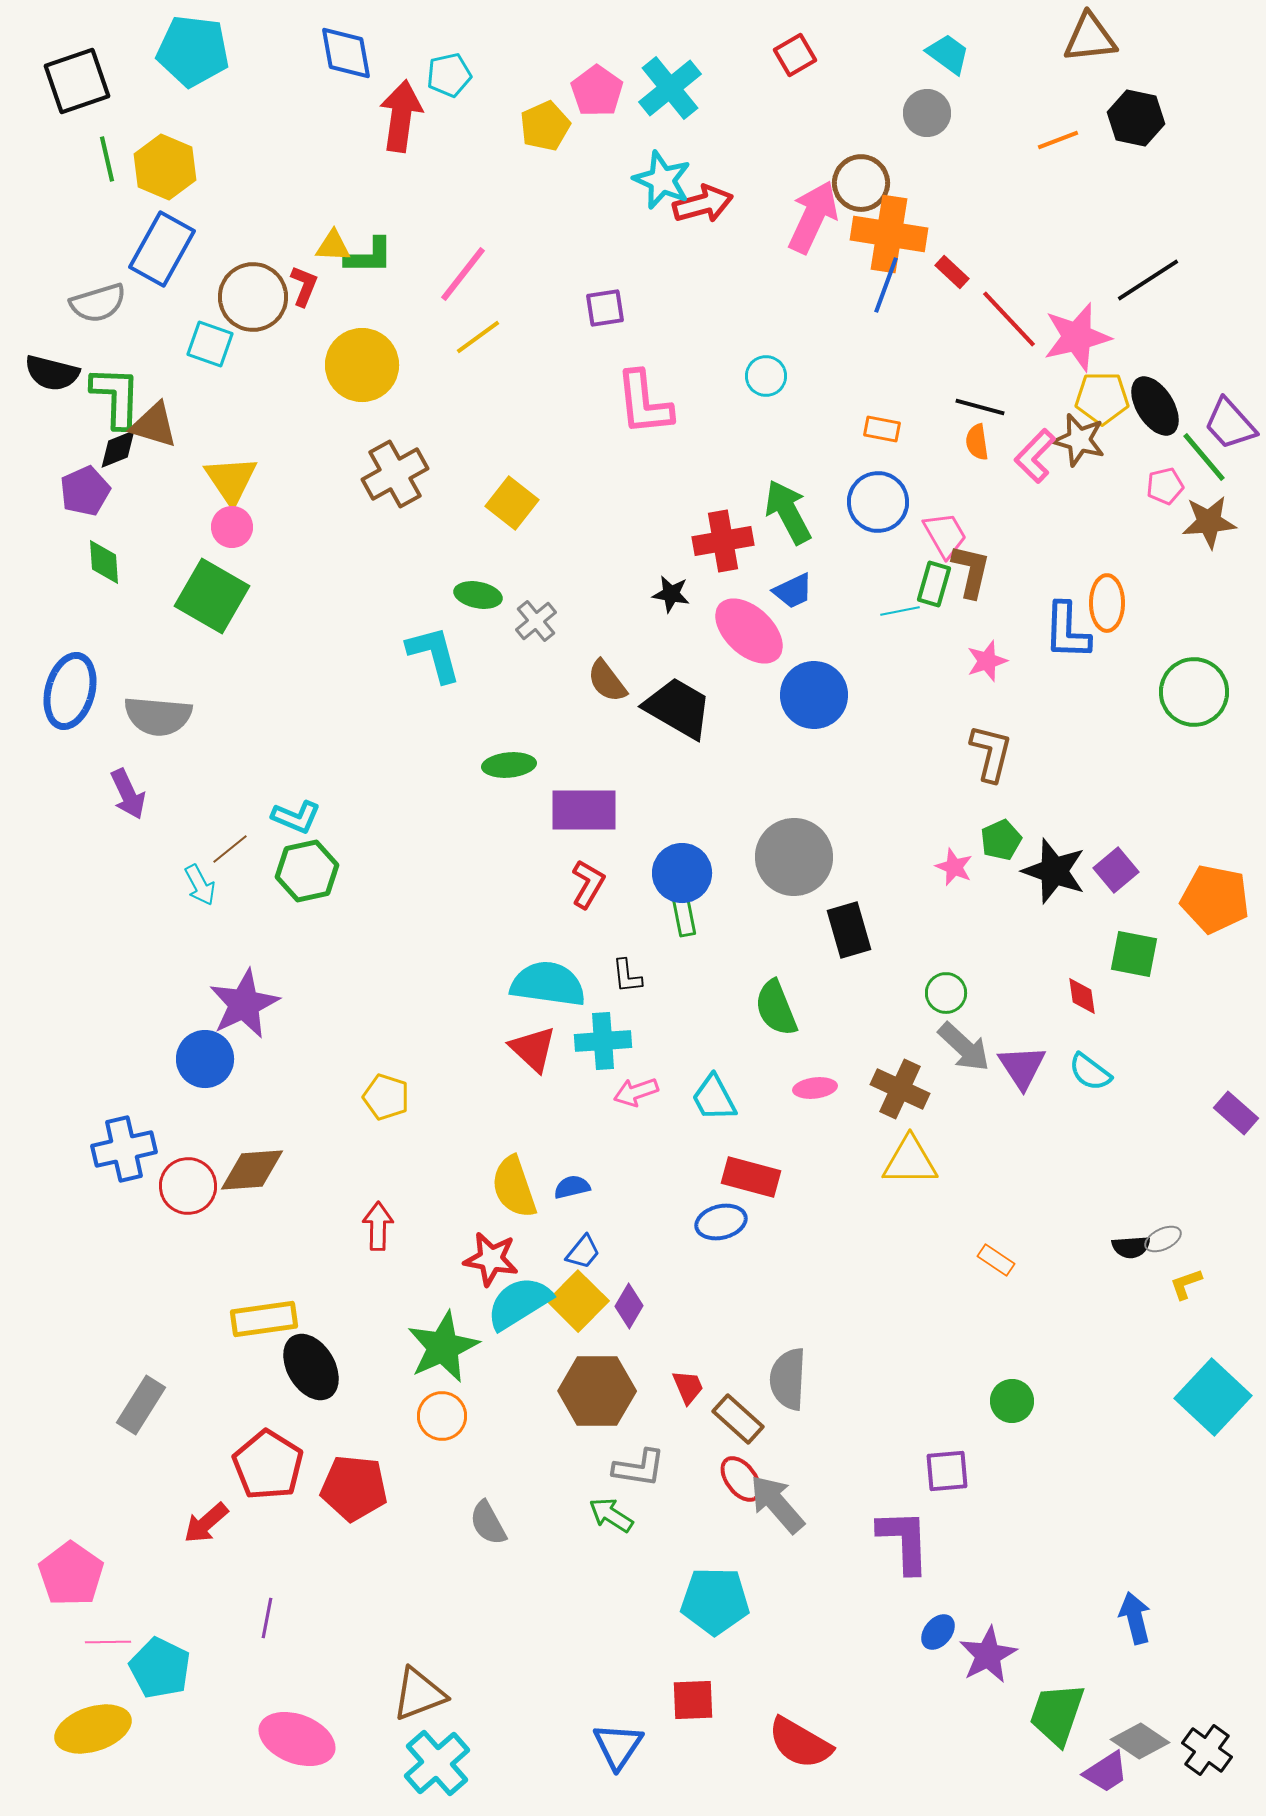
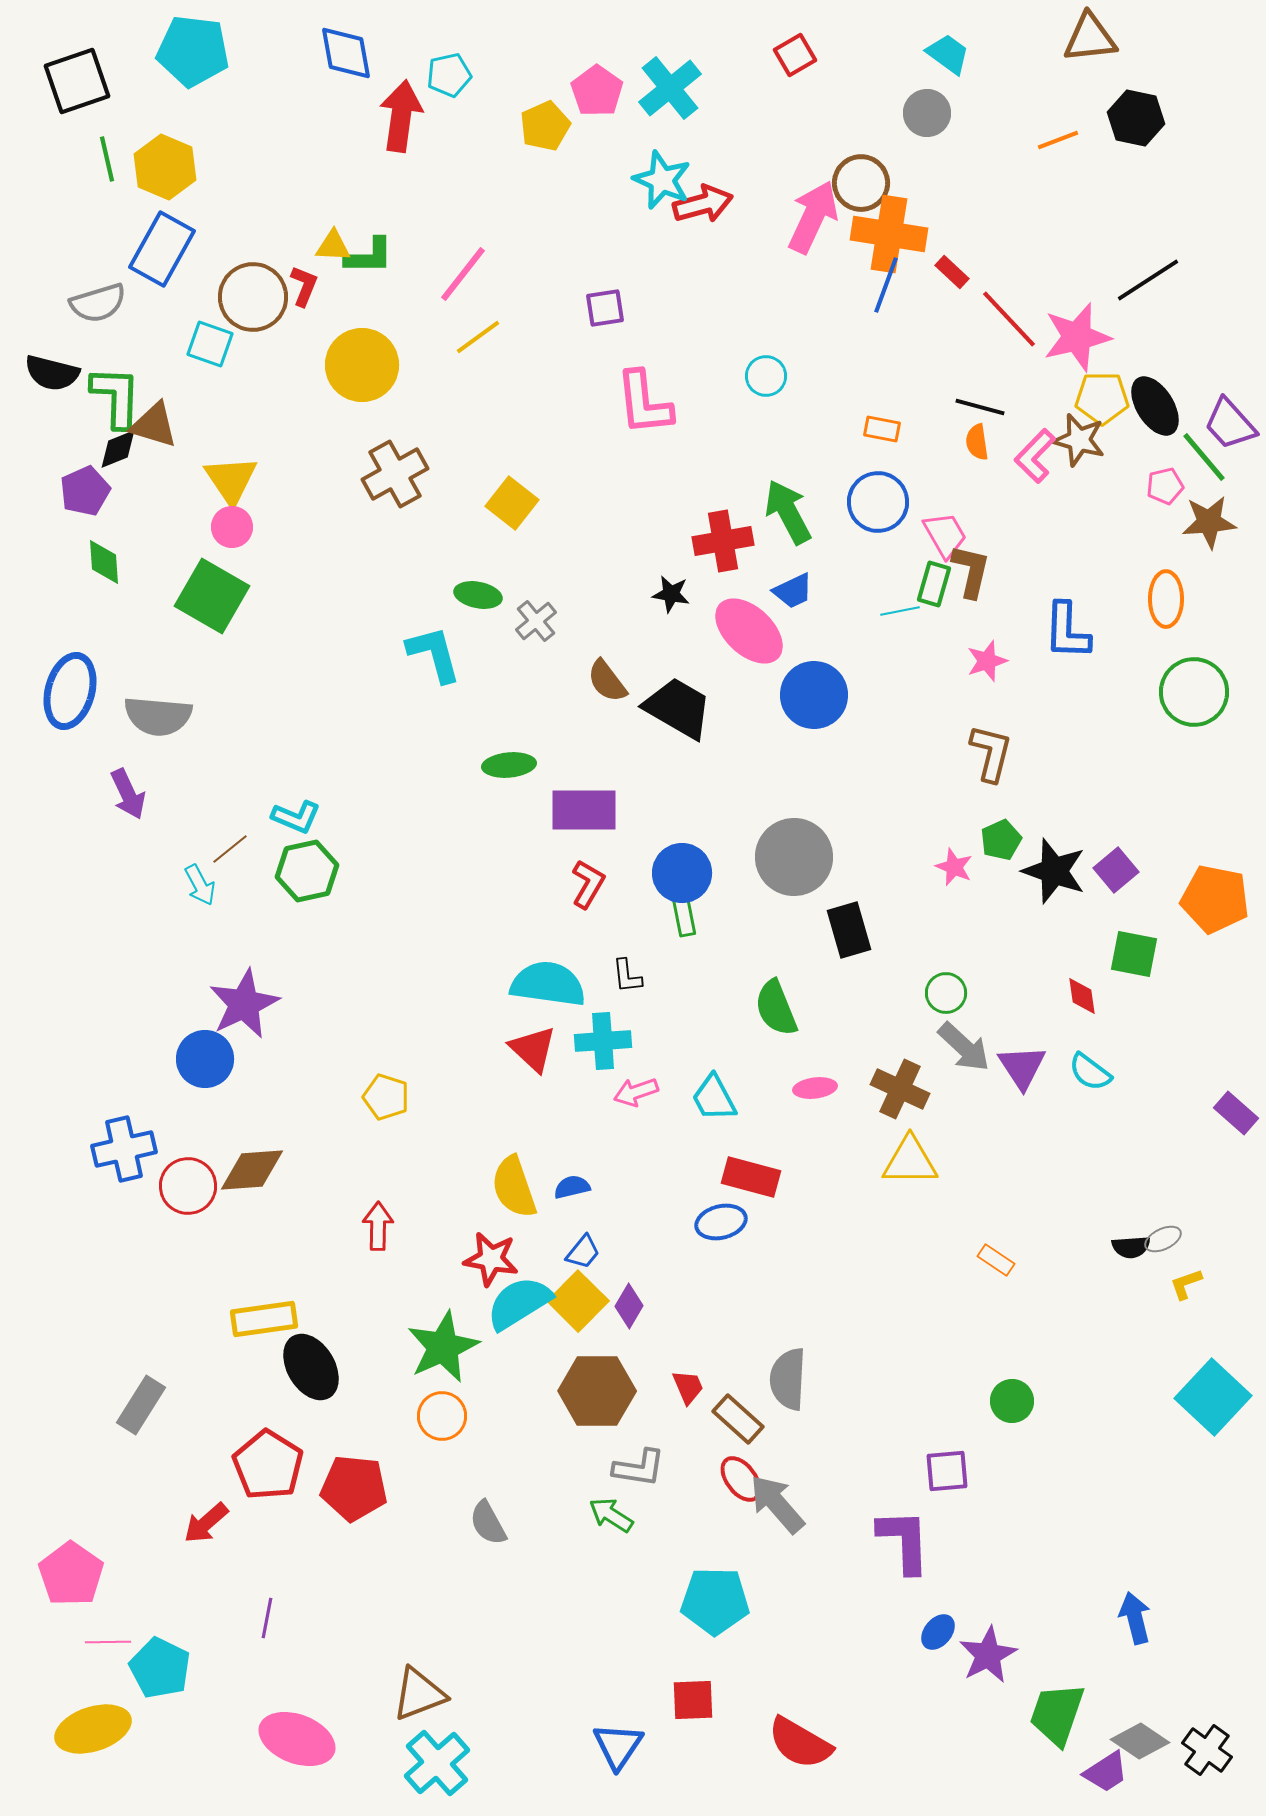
orange ellipse at (1107, 603): moved 59 px right, 4 px up
